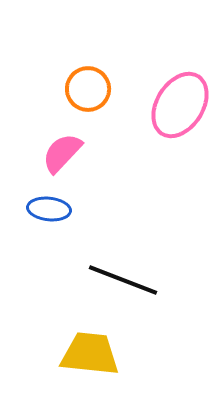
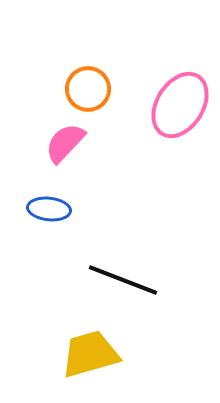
pink semicircle: moved 3 px right, 10 px up
yellow trapezoid: rotated 22 degrees counterclockwise
